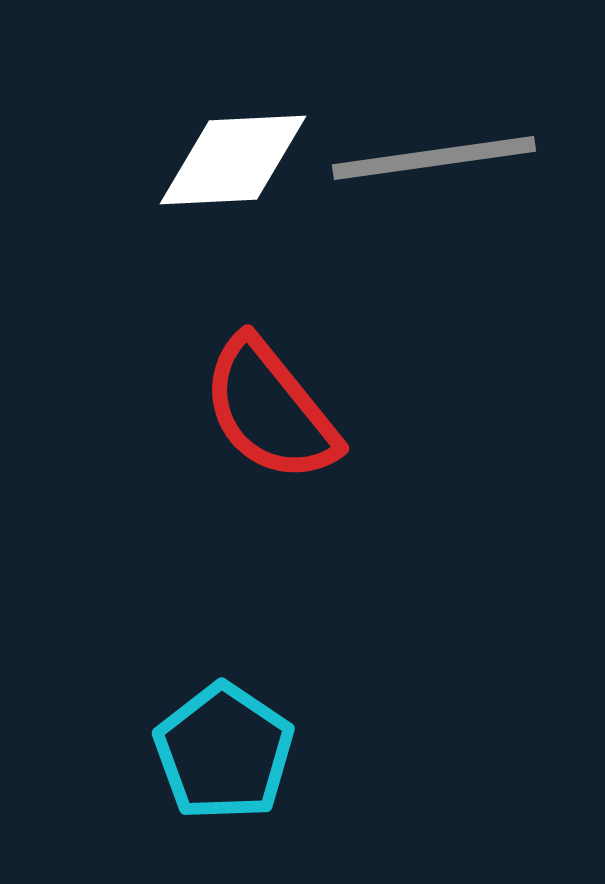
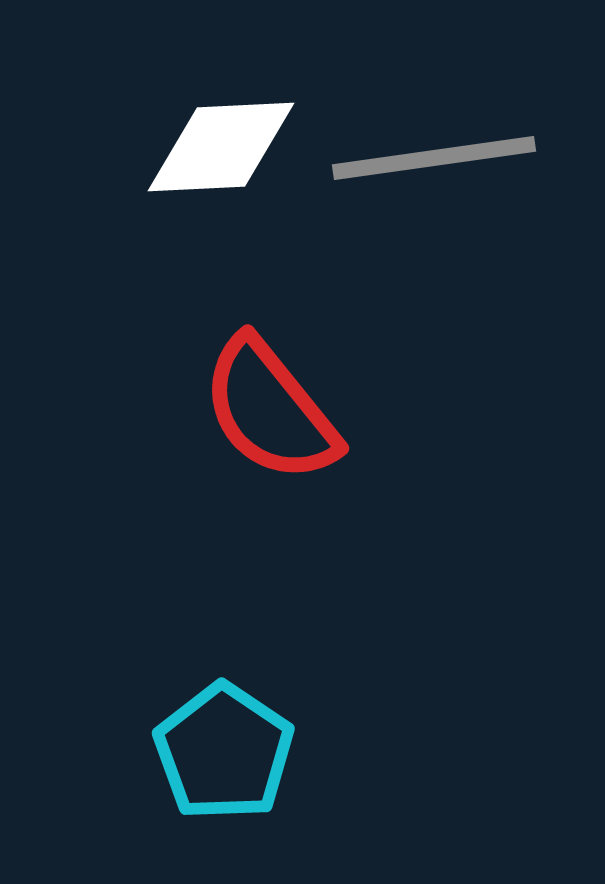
white diamond: moved 12 px left, 13 px up
